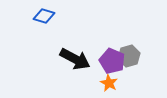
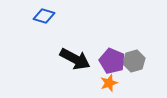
gray hexagon: moved 5 px right, 5 px down
orange star: rotated 24 degrees clockwise
